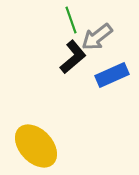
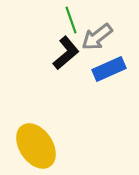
black L-shape: moved 7 px left, 4 px up
blue rectangle: moved 3 px left, 6 px up
yellow ellipse: rotated 9 degrees clockwise
